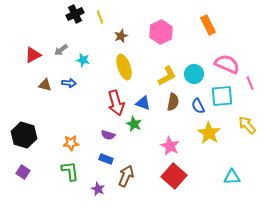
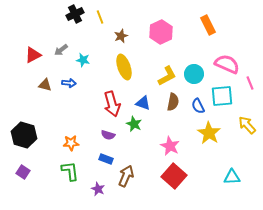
red arrow: moved 4 px left, 1 px down
